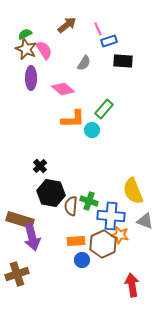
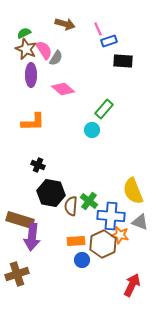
brown arrow: moved 2 px left, 1 px up; rotated 54 degrees clockwise
green semicircle: moved 1 px left, 1 px up
gray semicircle: moved 28 px left, 5 px up
purple ellipse: moved 3 px up
orange L-shape: moved 40 px left, 3 px down
black cross: moved 2 px left, 1 px up; rotated 24 degrees counterclockwise
green cross: rotated 18 degrees clockwise
gray triangle: moved 5 px left, 1 px down
purple arrow: rotated 20 degrees clockwise
red arrow: rotated 35 degrees clockwise
